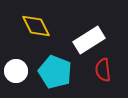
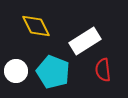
white rectangle: moved 4 px left, 1 px down
cyan pentagon: moved 2 px left
